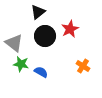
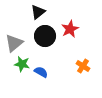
gray triangle: rotated 42 degrees clockwise
green star: moved 1 px right
